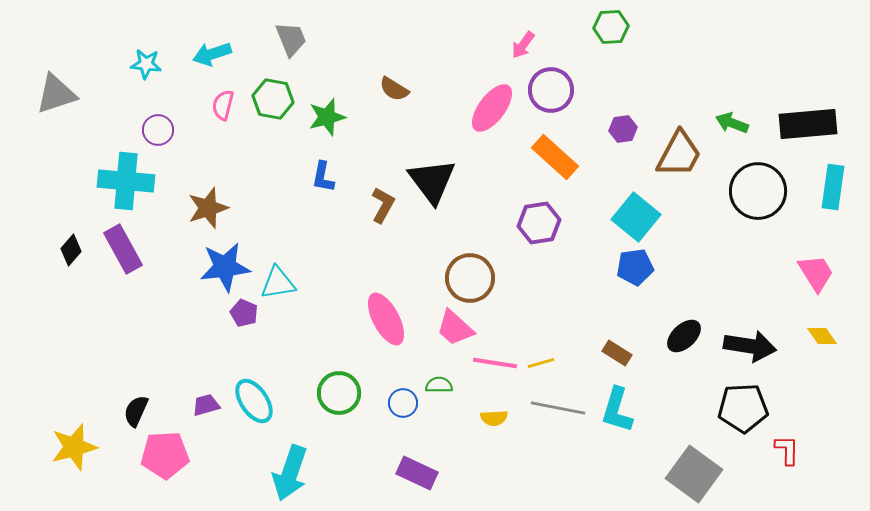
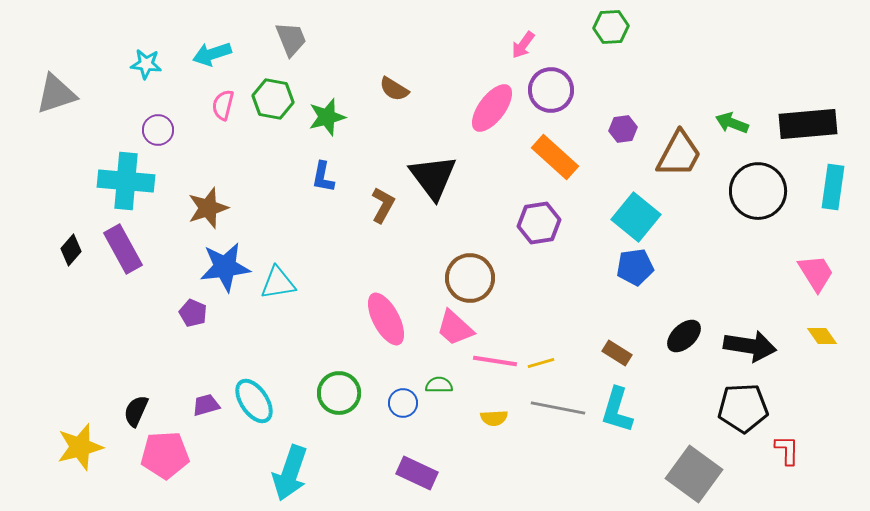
black triangle at (432, 181): moved 1 px right, 4 px up
purple pentagon at (244, 313): moved 51 px left
pink line at (495, 363): moved 2 px up
yellow star at (74, 447): moved 6 px right
